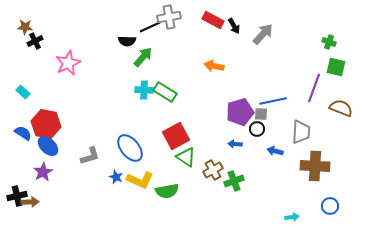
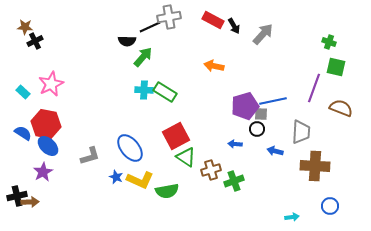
pink star at (68, 63): moved 17 px left, 21 px down
purple pentagon at (240, 112): moved 5 px right, 6 px up
brown cross at (213, 170): moved 2 px left; rotated 12 degrees clockwise
